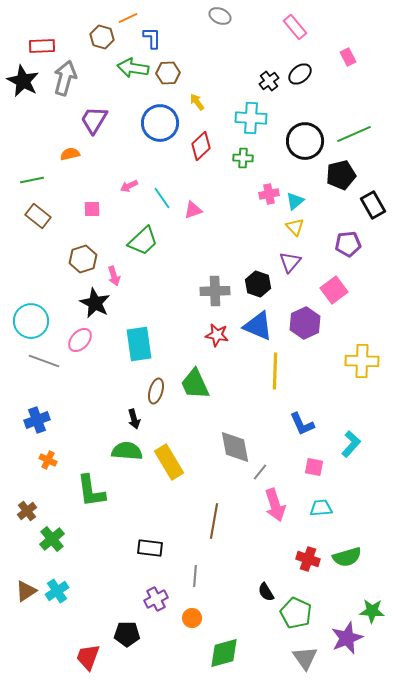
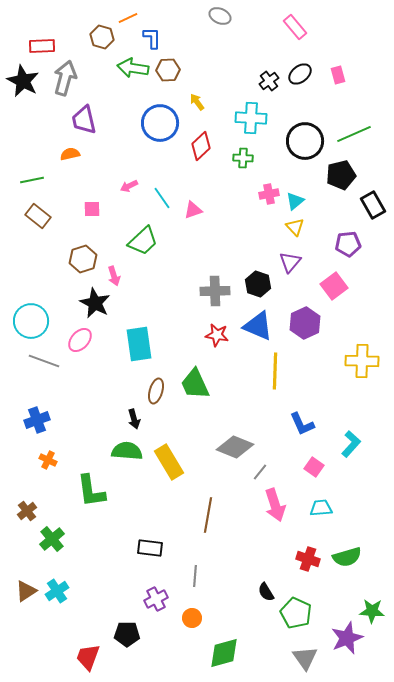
pink rectangle at (348, 57): moved 10 px left, 18 px down; rotated 12 degrees clockwise
brown hexagon at (168, 73): moved 3 px up
purple trapezoid at (94, 120): moved 10 px left; rotated 44 degrees counterclockwise
pink square at (334, 290): moved 4 px up
gray diamond at (235, 447): rotated 57 degrees counterclockwise
pink square at (314, 467): rotated 24 degrees clockwise
brown line at (214, 521): moved 6 px left, 6 px up
